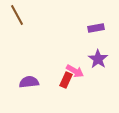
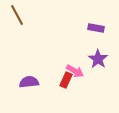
purple rectangle: rotated 21 degrees clockwise
